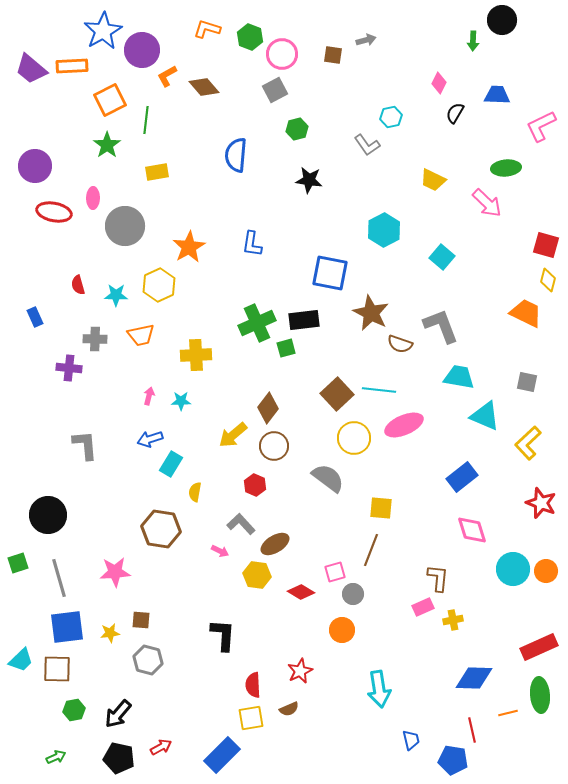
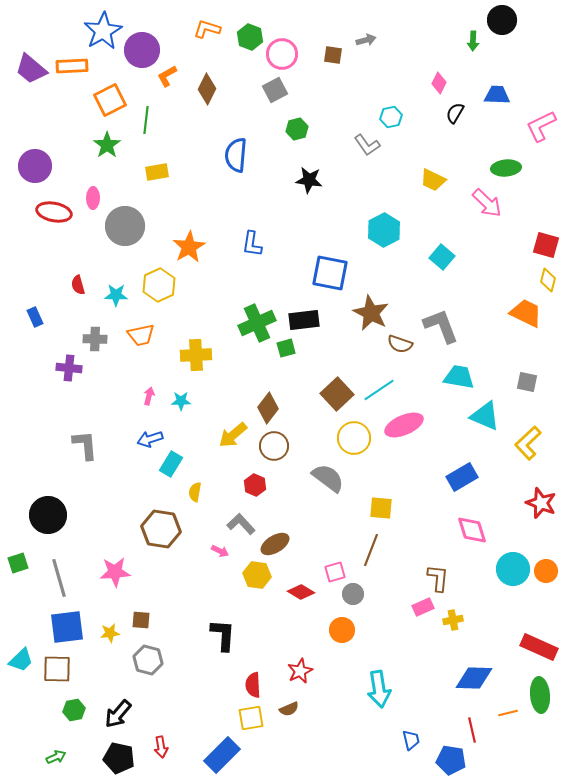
brown diamond at (204, 87): moved 3 px right, 2 px down; rotated 68 degrees clockwise
cyan line at (379, 390): rotated 40 degrees counterclockwise
blue rectangle at (462, 477): rotated 8 degrees clockwise
red rectangle at (539, 647): rotated 48 degrees clockwise
red arrow at (161, 747): rotated 110 degrees clockwise
blue pentagon at (453, 760): moved 2 px left
